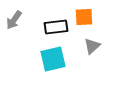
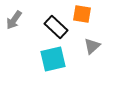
orange square: moved 2 px left, 3 px up; rotated 12 degrees clockwise
black rectangle: rotated 50 degrees clockwise
